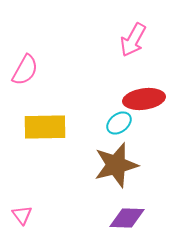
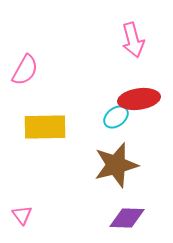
pink arrow: rotated 44 degrees counterclockwise
red ellipse: moved 5 px left
cyan ellipse: moved 3 px left, 6 px up
